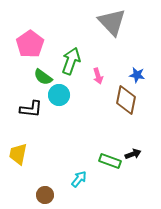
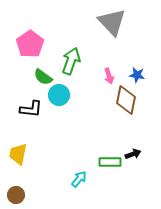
pink arrow: moved 11 px right
green rectangle: moved 1 px down; rotated 20 degrees counterclockwise
brown circle: moved 29 px left
